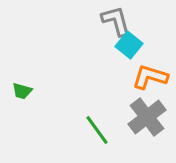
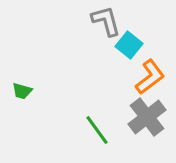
gray L-shape: moved 10 px left
orange L-shape: rotated 126 degrees clockwise
